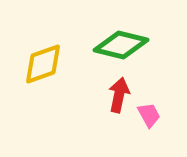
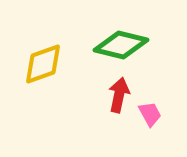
pink trapezoid: moved 1 px right, 1 px up
